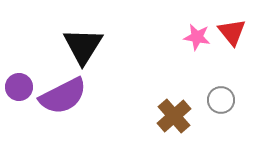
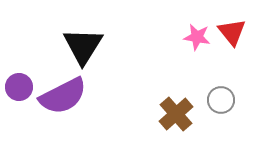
brown cross: moved 2 px right, 2 px up
